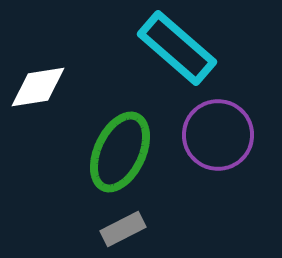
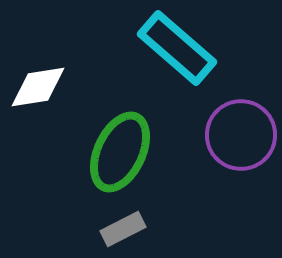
purple circle: moved 23 px right
